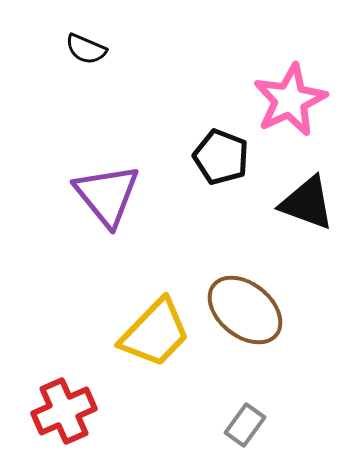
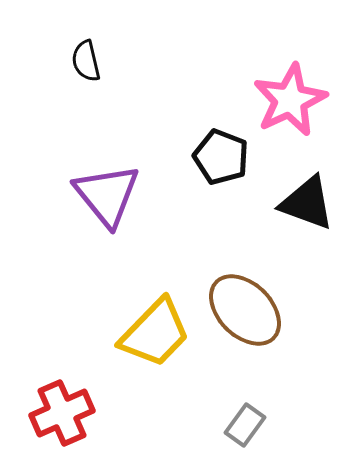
black semicircle: moved 12 px down; rotated 54 degrees clockwise
brown ellipse: rotated 6 degrees clockwise
red cross: moved 2 px left, 2 px down
